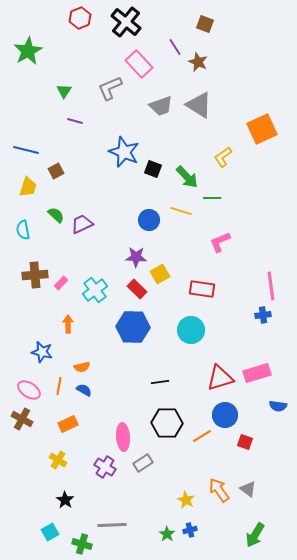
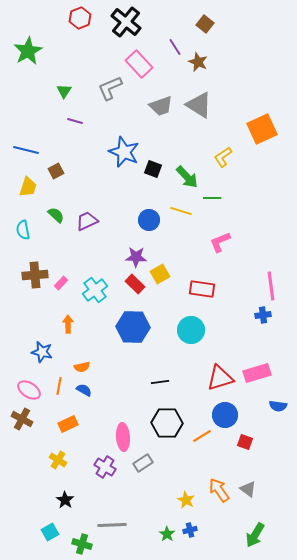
brown square at (205, 24): rotated 18 degrees clockwise
purple trapezoid at (82, 224): moved 5 px right, 3 px up
red rectangle at (137, 289): moved 2 px left, 5 px up
